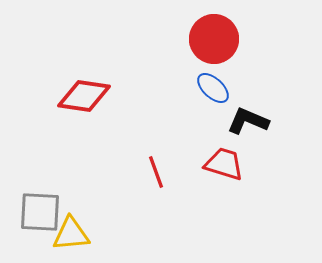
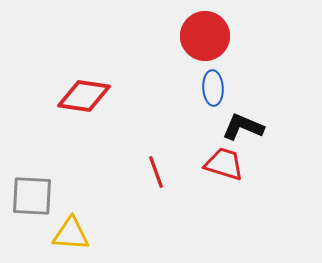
red circle: moved 9 px left, 3 px up
blue ellipse: rotated 44 degrees clockwise
black L-shape: moved 5 px left, 6 px down
gray square: moved 8 px left, 16 px up
yellow triangle: rotated 9 degrees clockwise
